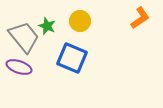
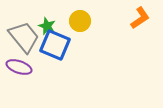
blue square: moved 17 px left, 13 px up
